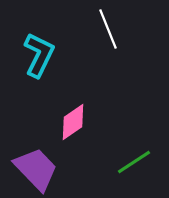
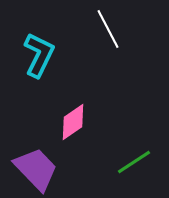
white line: rotated 6 degrees counterclockwise
